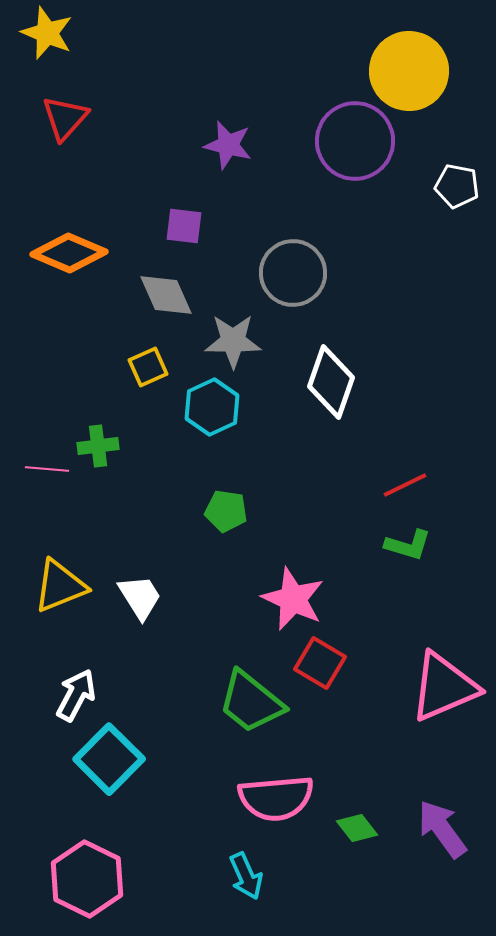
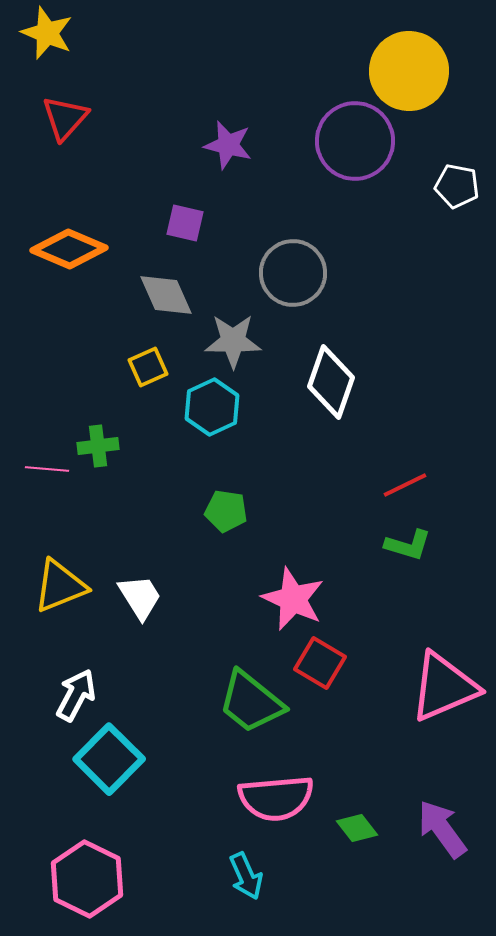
purple square: moved 1 px right, 3 px up; rotated 6 degrees clockwise
orange diamond: moved 4 px up
